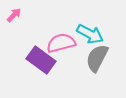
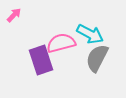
purple rectangle: rotated 36 degrees clockwise
